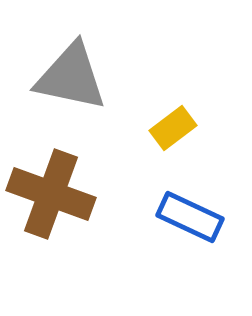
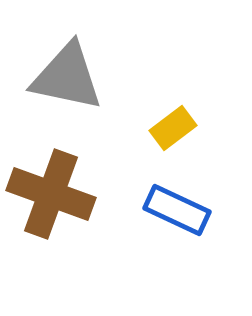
gray triangle: moved 4 px left
blue rectangle: moved 13 px left, 7 px up
